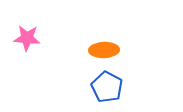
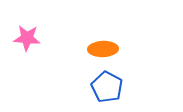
orange ellipse: moved 1 px left, 1 px up
